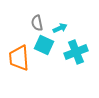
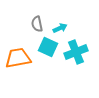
gray semicircle: moved 1 px down
cyan square: moved 4 px right, 2 px down
orange trapezoid: moved 1 px left; rotated 84 degrees clockwise
